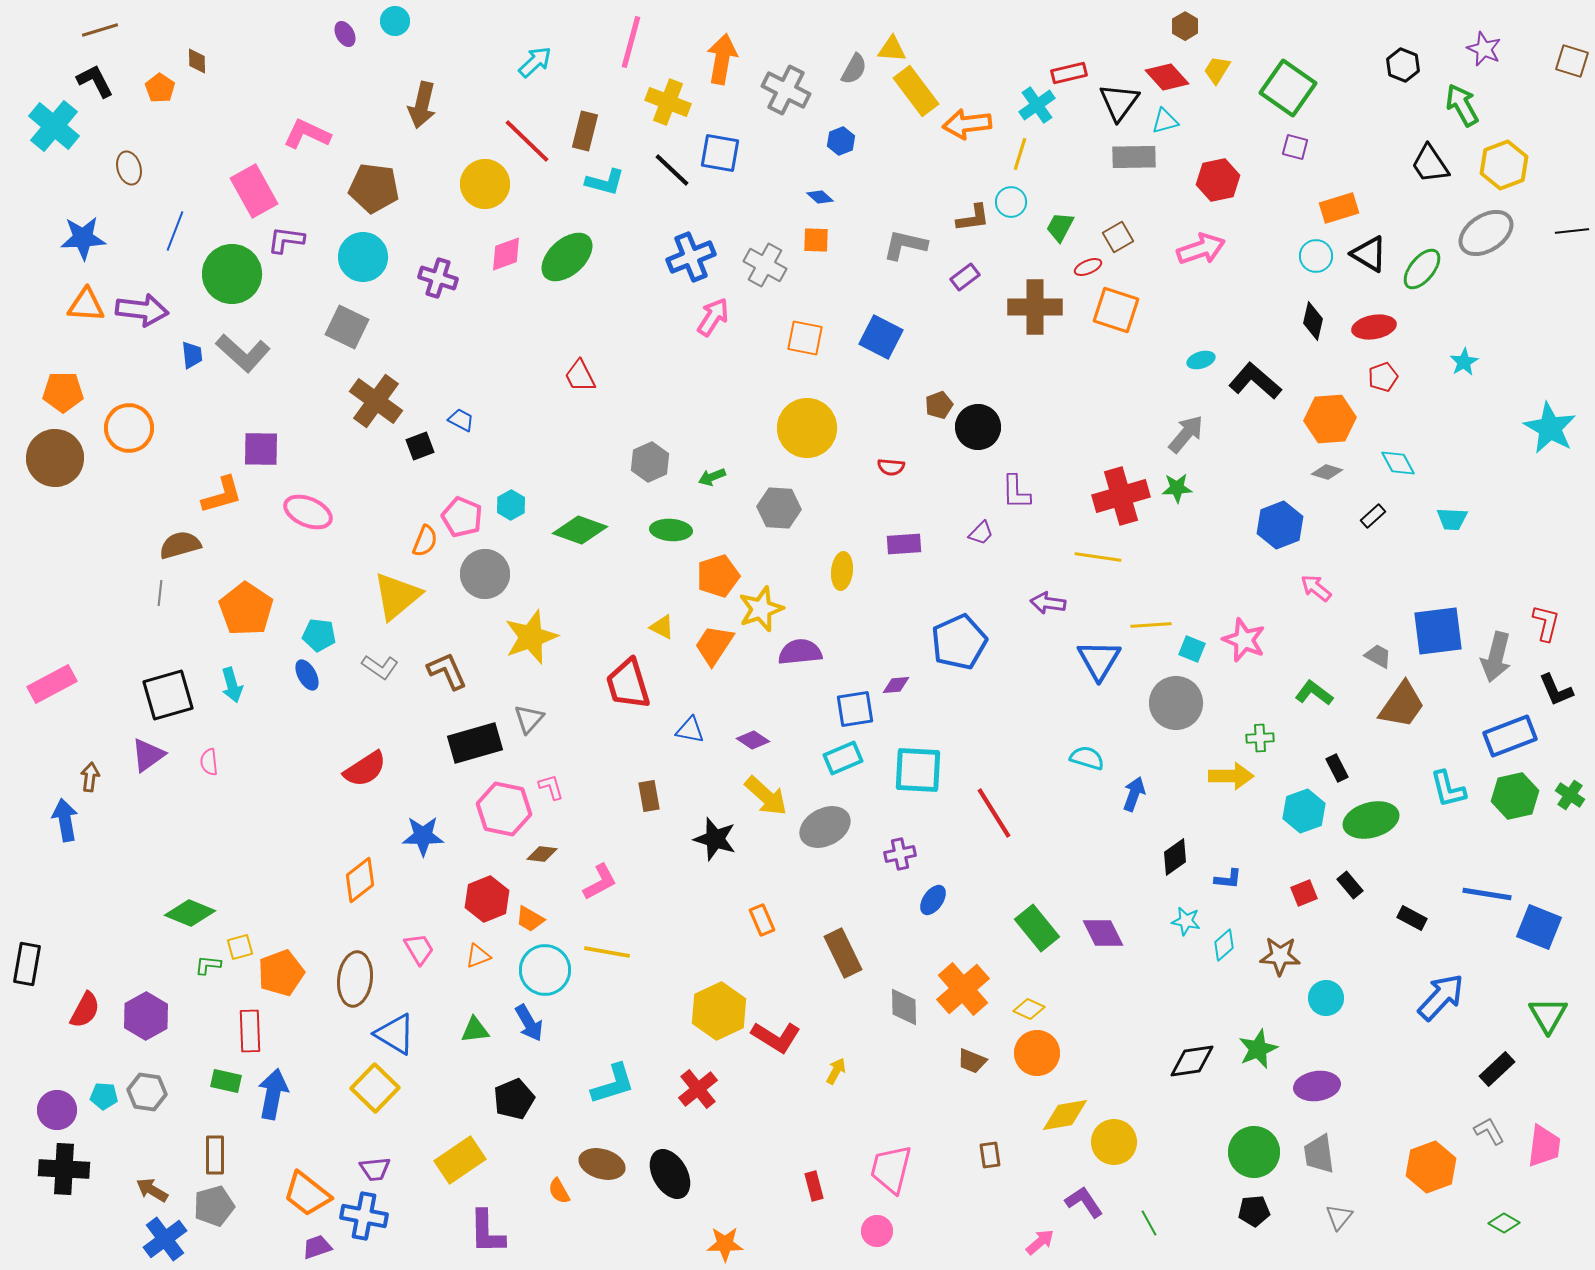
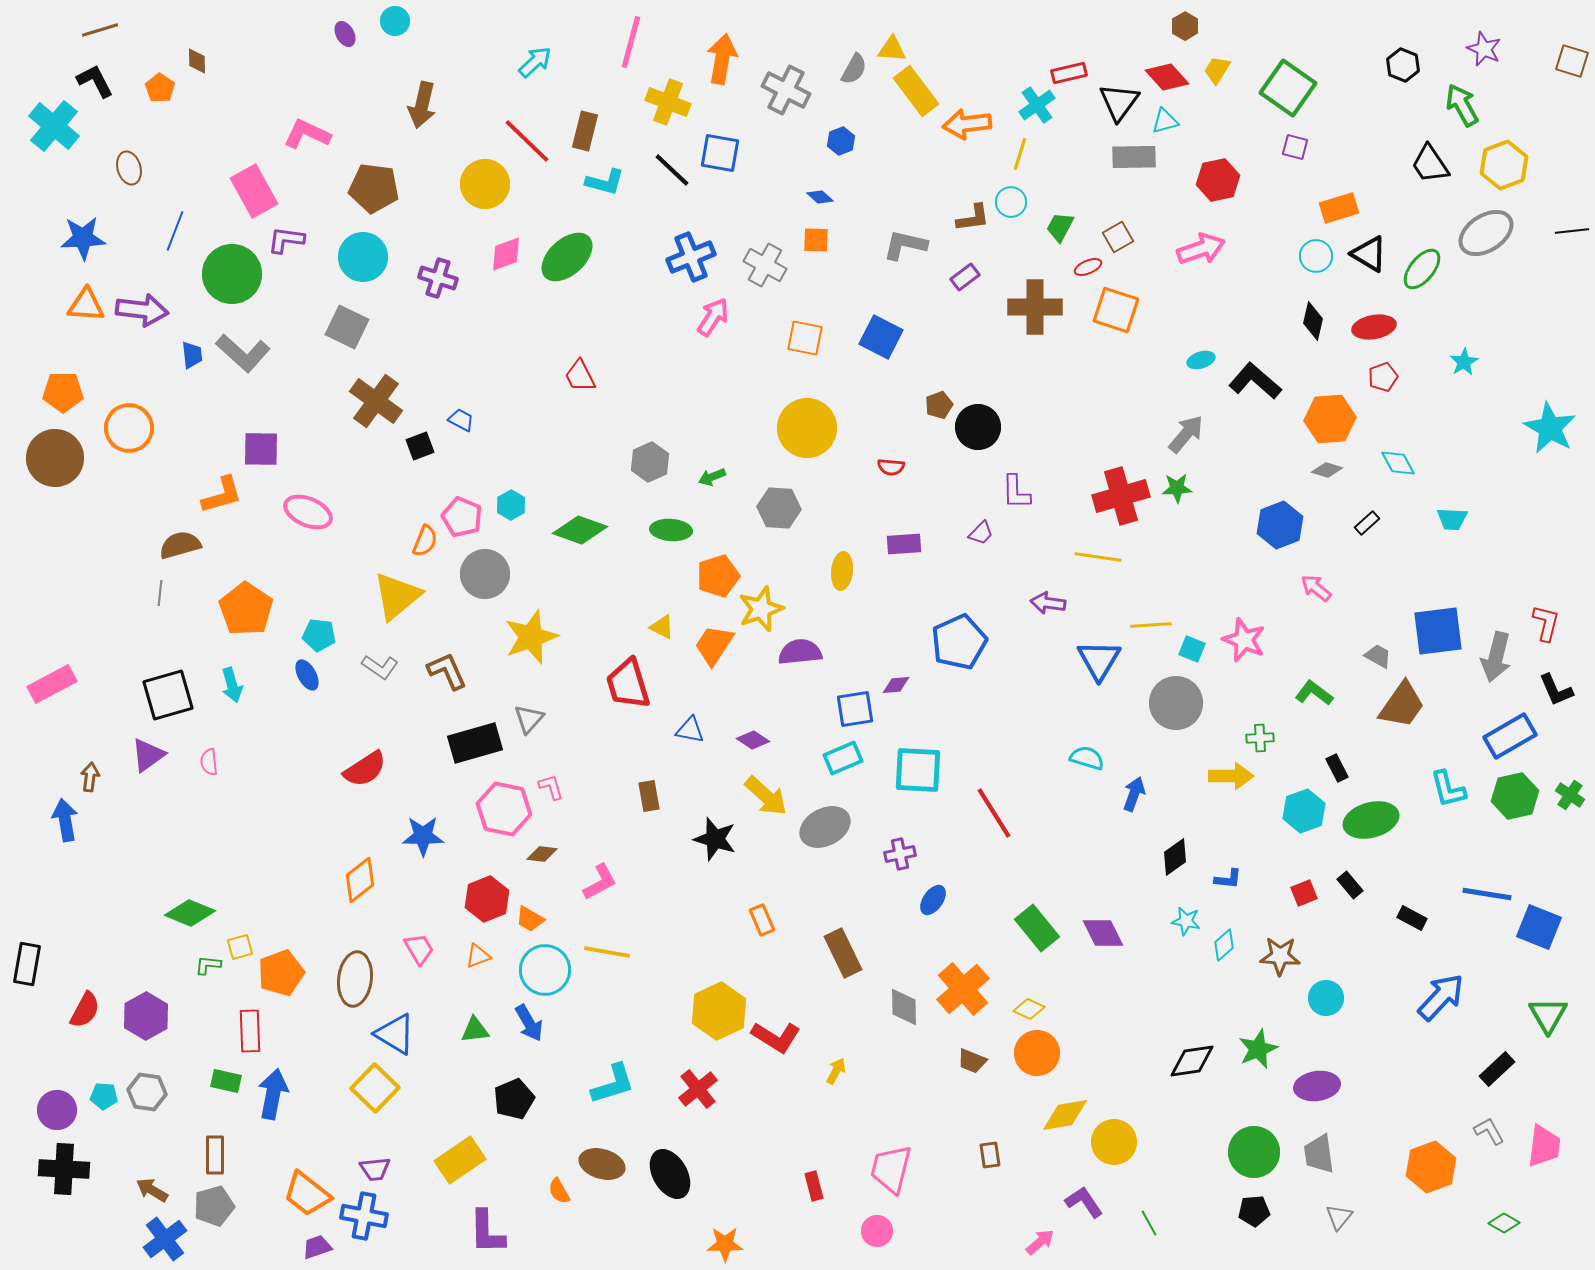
gray diamond at (1327, 472): moved 2 px up
black rectangle at (1373, 516): moved 6 px left, 7 px down
blue rectangle at (1510, 736): rotated 9 degrees counterclockwise
